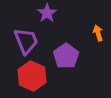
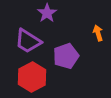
purple trapezoid: moved 2 px right; rotated 144 degrees clockwise
purple pentagon: rotated 15 degrees clockwise
red hexagon: moved 1 px down; rotated 8 degrees clockwise
